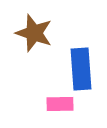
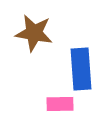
brown star: rotated 9 degrees counterclockwise
